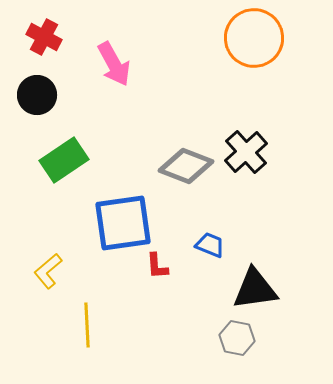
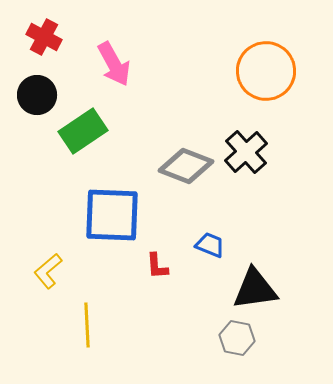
orange circle: moved 12 px right, 33 px down
green rectangle: moved 19 px right, 29 px up
blue square: moved 11 px left, 8 px up; rotated 10 degrees clockwise
